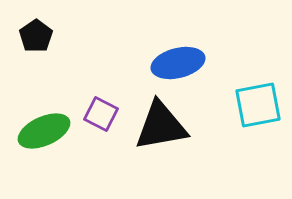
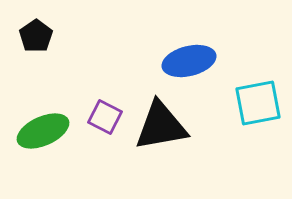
blue ellipse: moved 11 px right, 2 px up
cyan square: moved 2 px up
purple square: moved 4 px right, 3 px down
green ellipse: moved 1 px left
